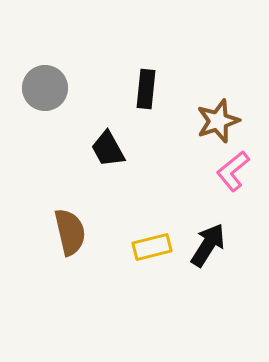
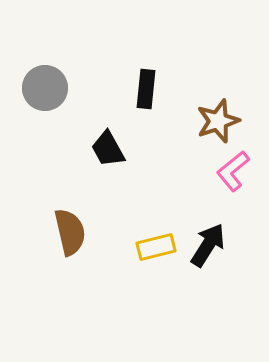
yellow rectangle: moved 4 px right
